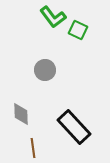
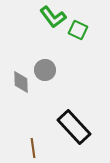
gray diamond: moved 32 px up
